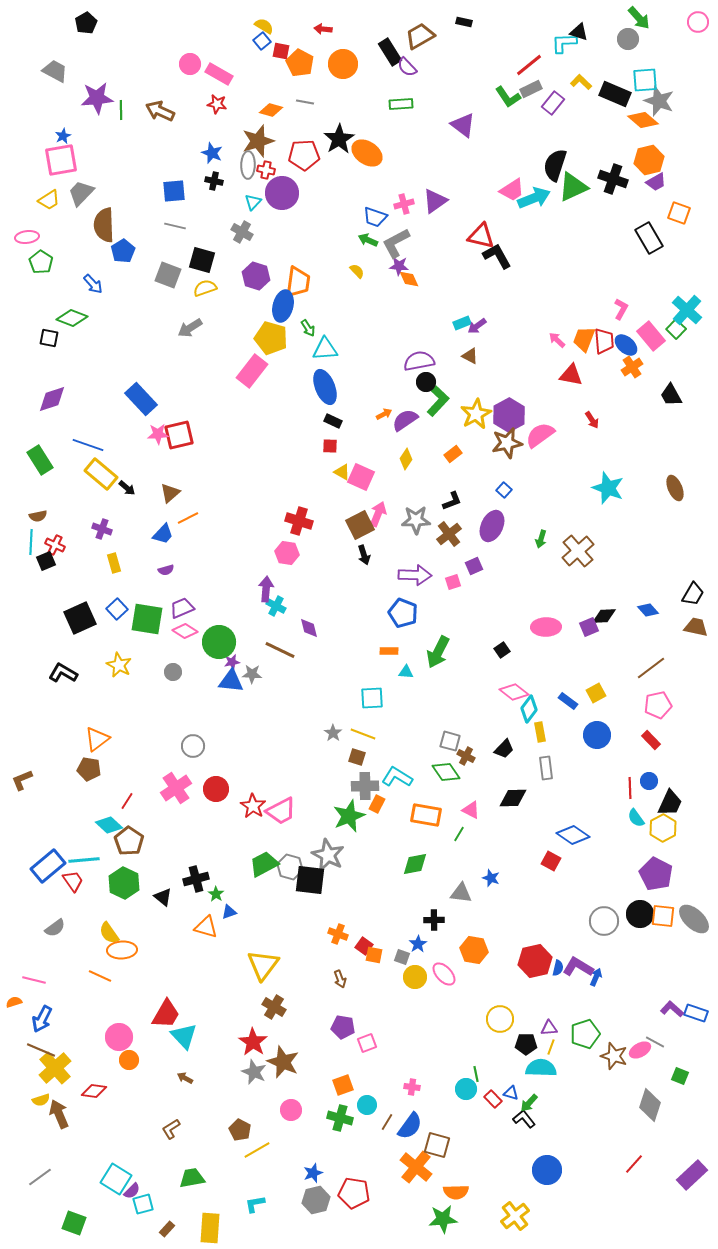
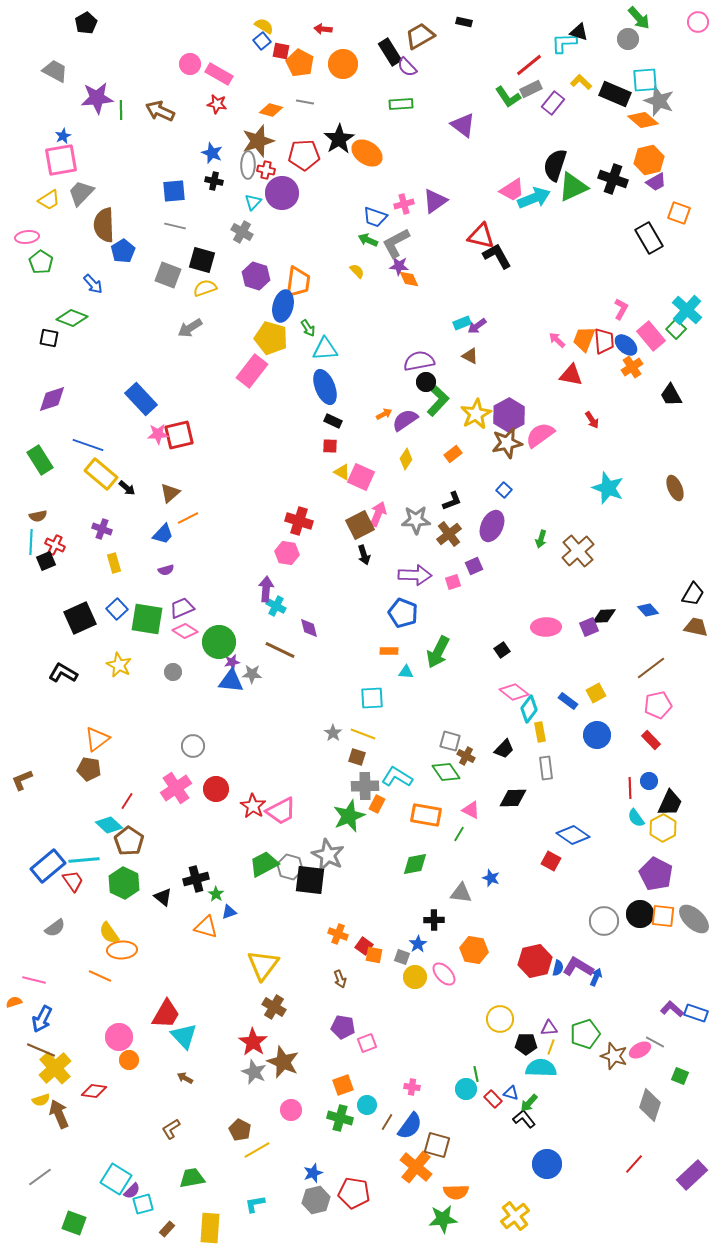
blue circle at (547, 1170): moved 6 px up
